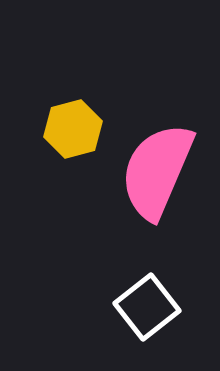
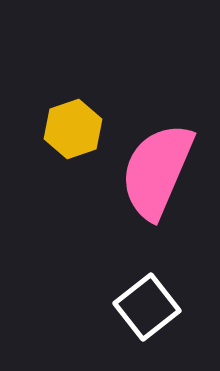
yellow hexagon: rotated 4 degrees counterclockwise
